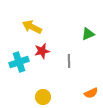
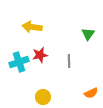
yellow arrow: rotated 18 degrees counterclockwise
green triangle: rotated 32 degrees counterclockwise
red star: moved 2 px left, 4 px down
